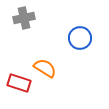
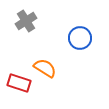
gray cross: moved 2 px right, 3 px down; rotated 20 degrees counterclockwise
